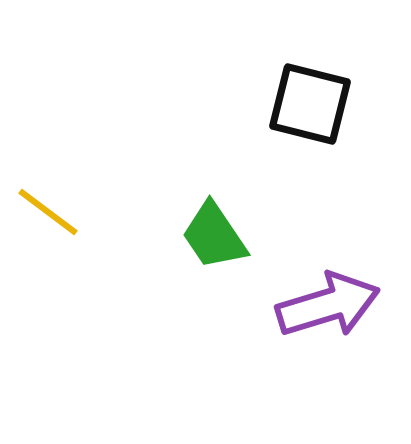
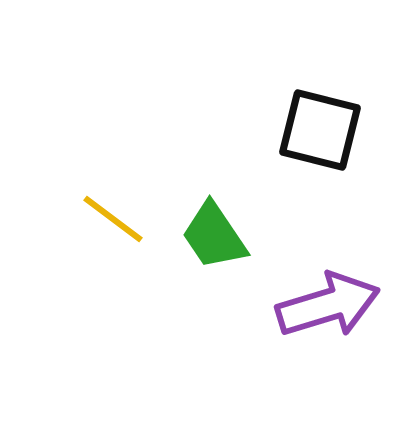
black square: moved 10 px right, 26 px down
yellow line: moved 65 px right, 7 px down
